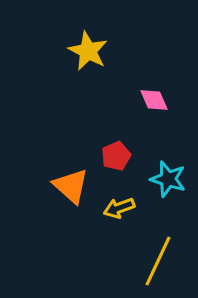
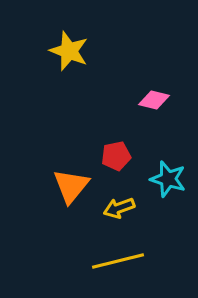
yellow star: moved 19 px left; rotated 6 degrees counterclockwise
pink diamond: rotated 52 degrees counterclockwise
red pentagon: rotated 12 degrees clockwise
orange triangle: rotated 27 degrees clockwise
yellow line: moved 40 px left; rotated 51 degrees clockwise
